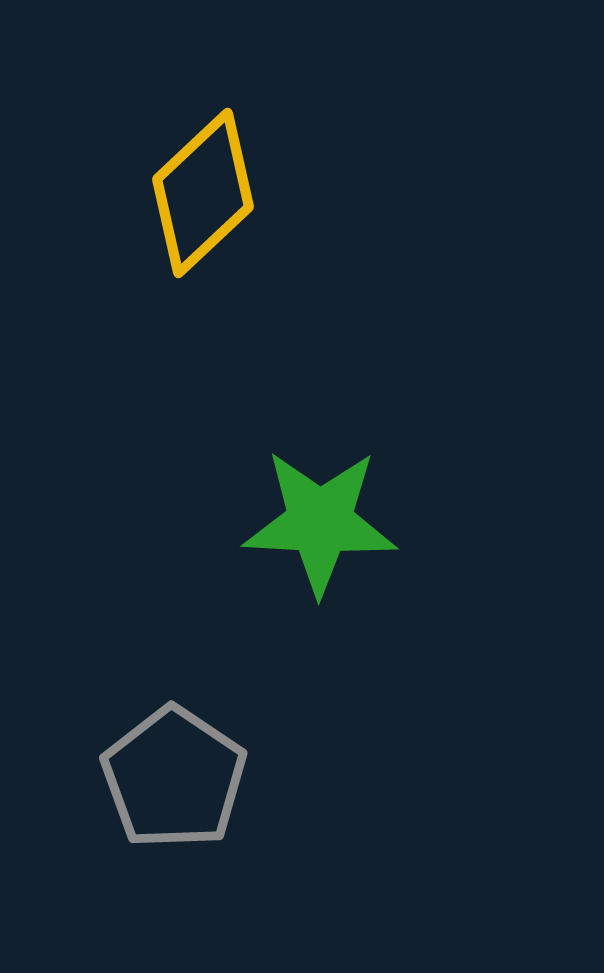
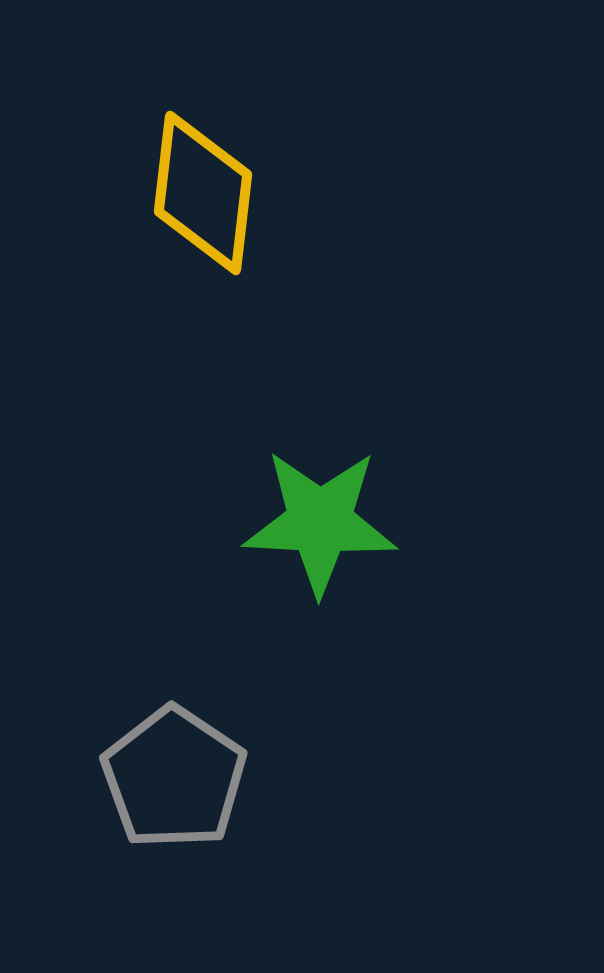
yellow diamond: rotated 40 degrees counterclockwise
